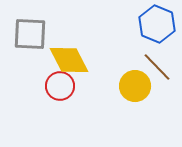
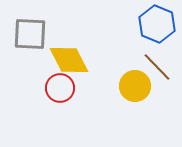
red circle: moved 2 px down
